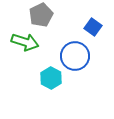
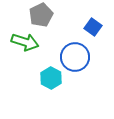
blue circle: moved 1 px down
